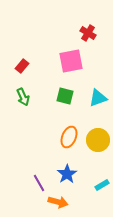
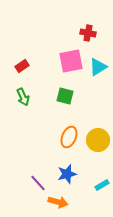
red cross: rotated 21 degrees counterclockwise
red rectangle: rotated 16 degrees clockwise
cyan triangle: moved 31 px up; rotated 12 degrees counterclockwise
blue star: rotated 18 degrees clockwise
purple line: moved 1 px left; rotated 12 degrees counterclockwise
